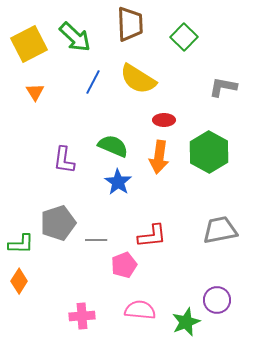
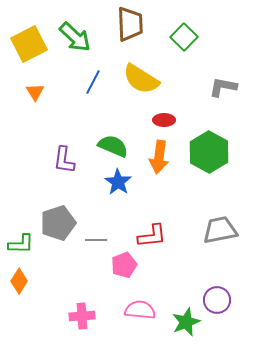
yellow semicircle: moved 3 px right
